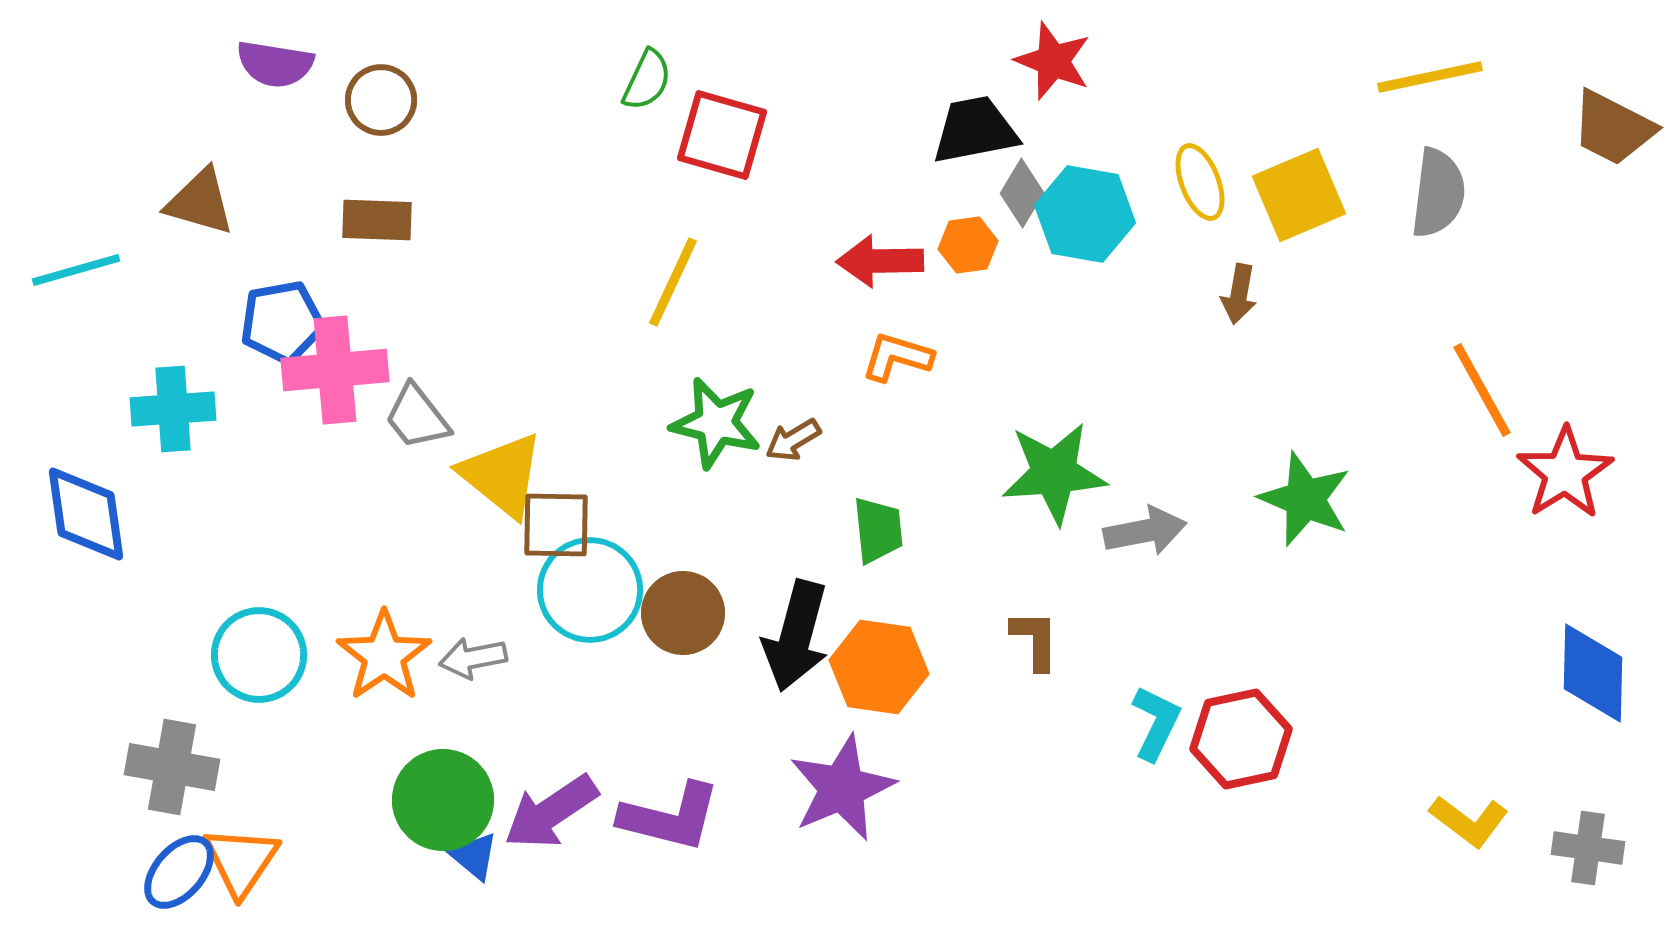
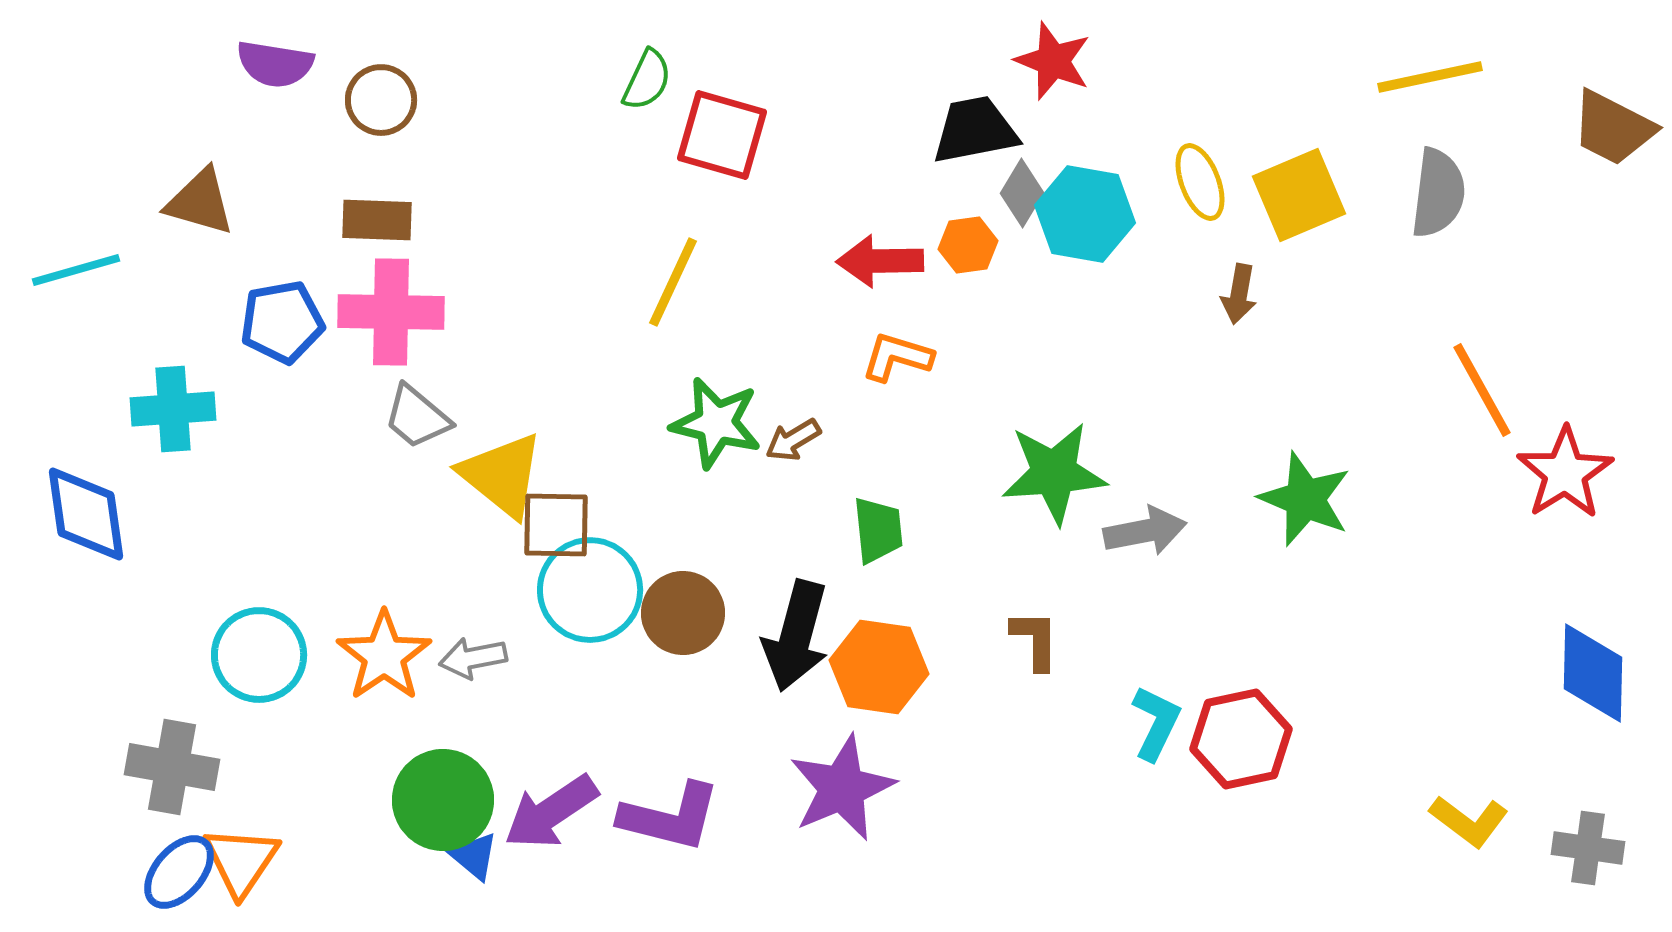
pink cross at (335, 370): moved 56 px right, 58 px up; rotated 6 degrees clockwise
gray trapezoid at (417, 417): rotated 12 degrees counterclockwise
